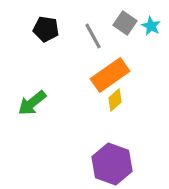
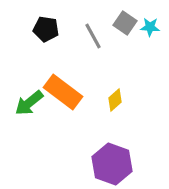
cyan star: moved 1 px left, 1 px down; rotated 24 degrees counterclockwise
orange rectangle: moved 47 px left, 17 px down; rotated 72 degrees clockwise
green arrow: moved 3 px left
